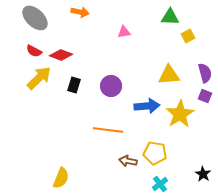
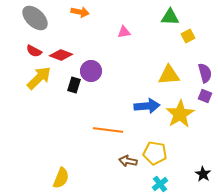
purple circle: moved 20 px left, 15 px up
